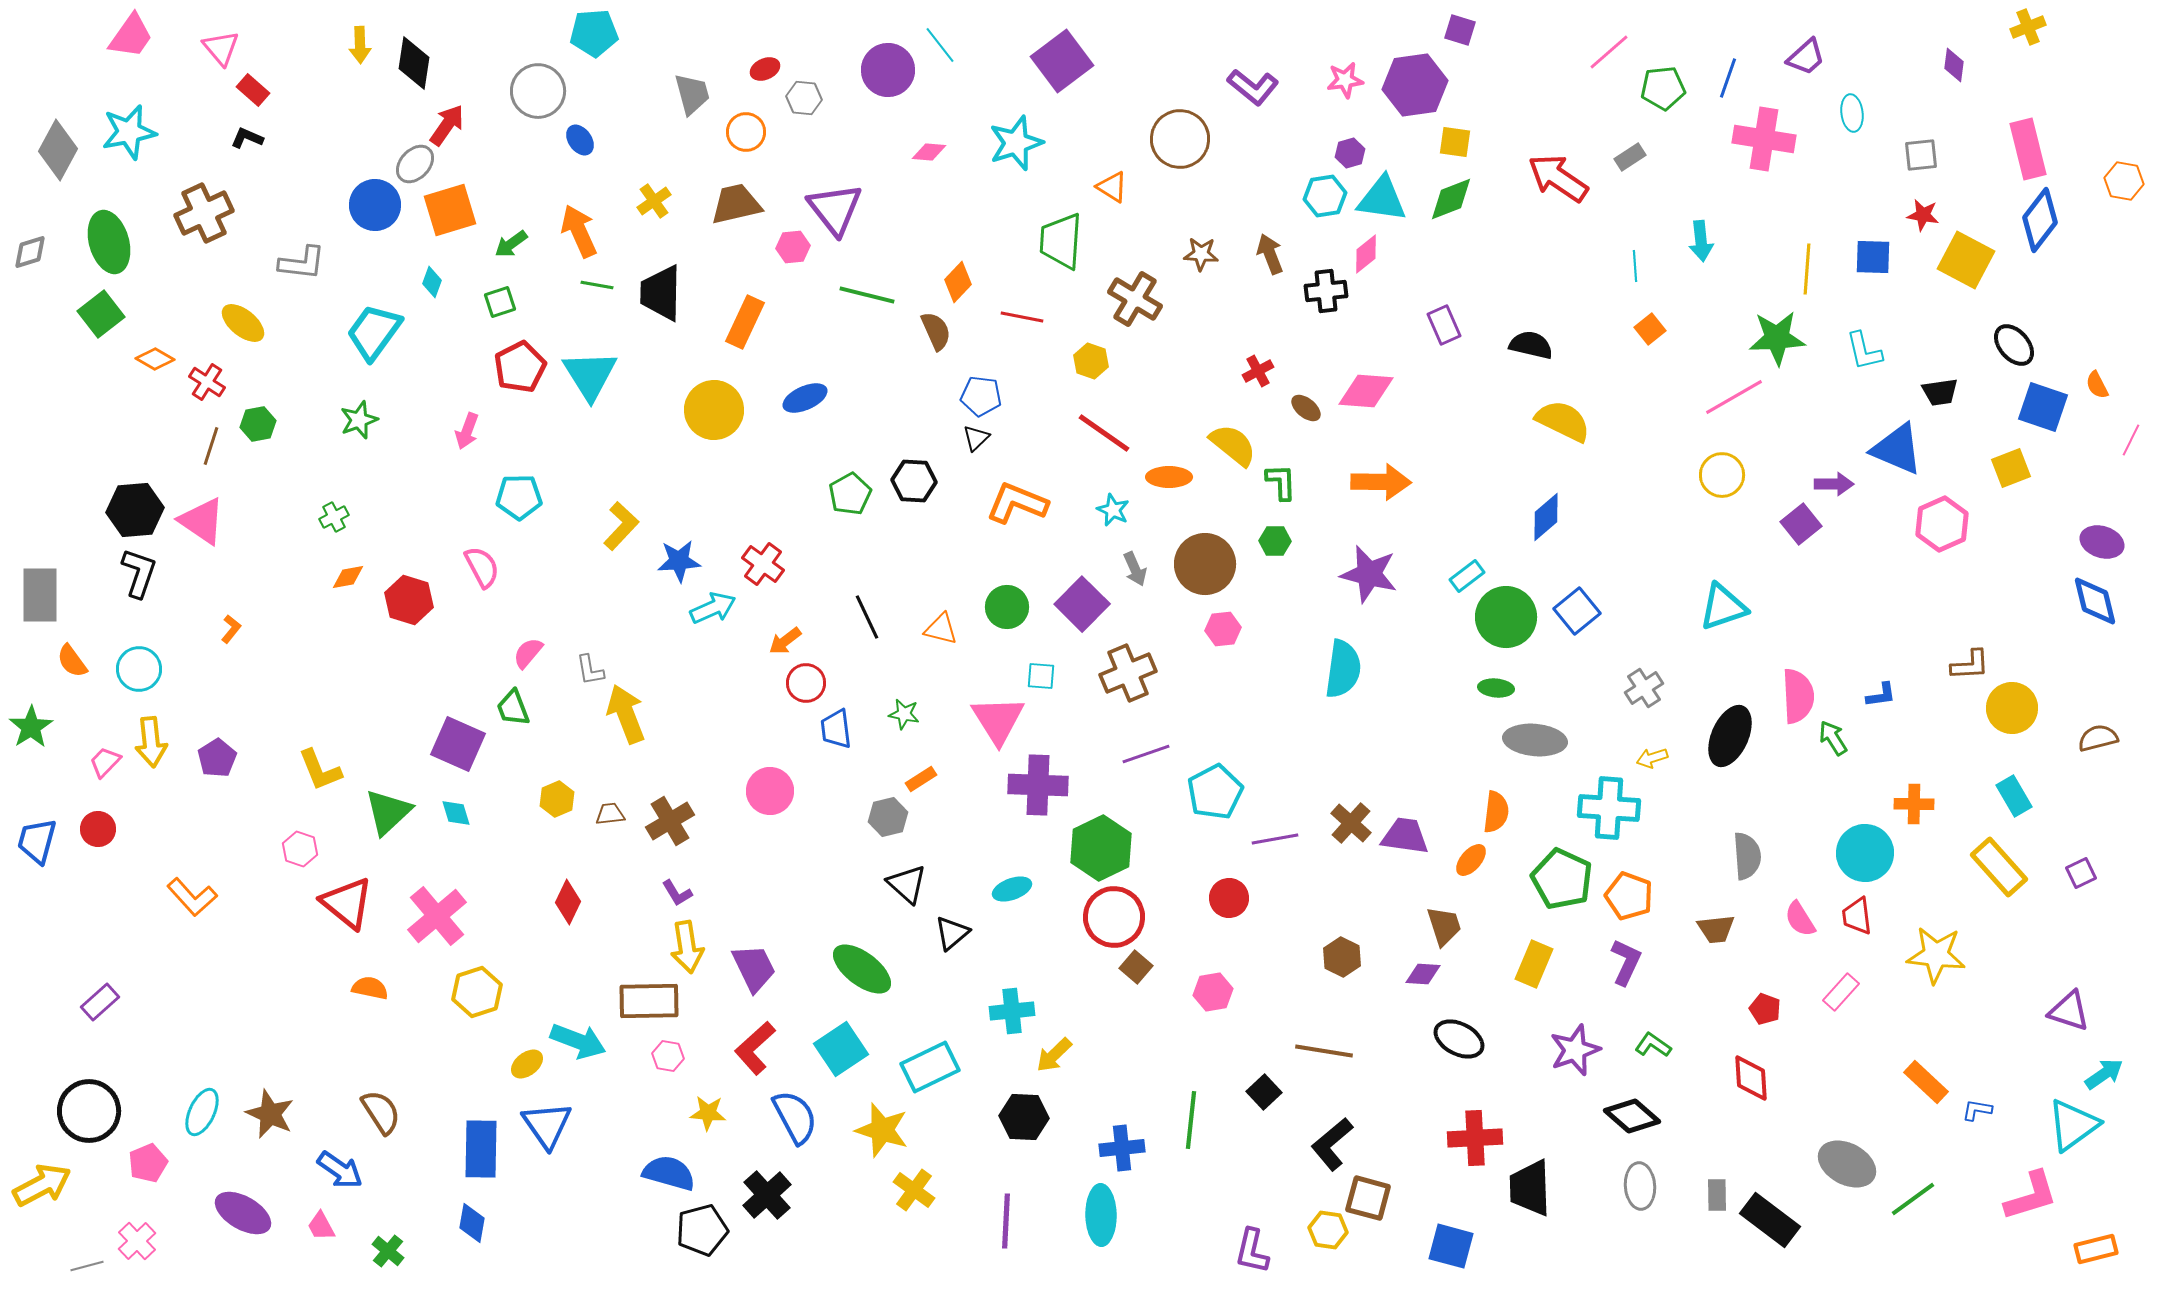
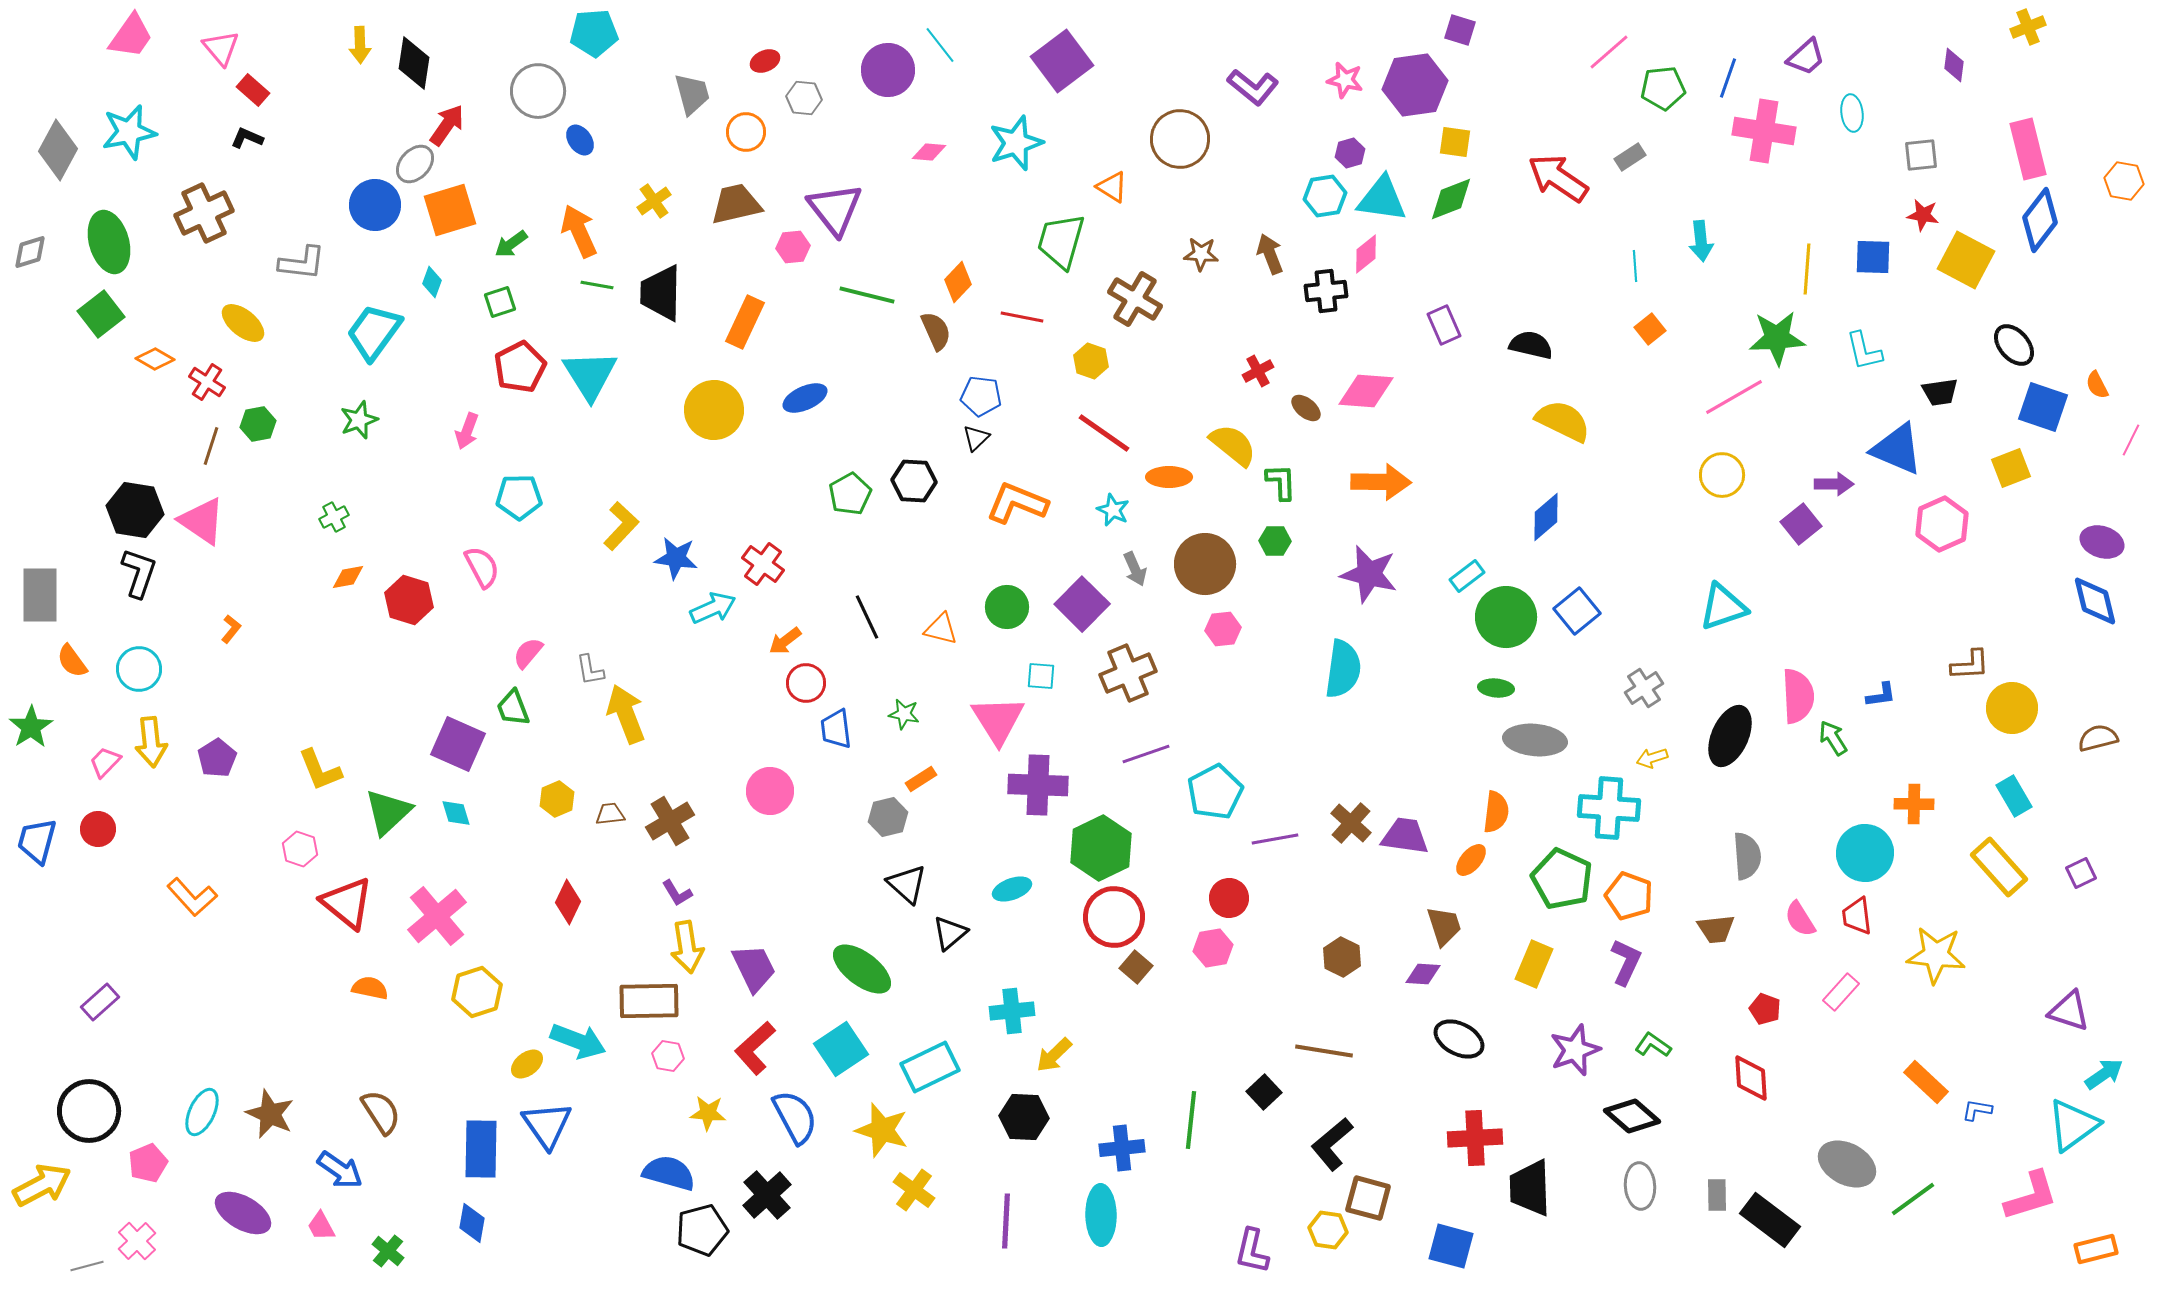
red ellipse at (765, 69): moved 8 px up
pink star at (1345, 80): rotated 21 degrees clockwise
pink cross at (1764, 139): moved 8 px up
green trapezoid at (1061, 241): rotated 12 degrees clockwise
black hexagon at (135, 510): rotated 14 degrees clockwise
blue star at (679, 561): moved 3 px left, 3 px up; rotated 12 degrees clockwise
black triangle at (952, 933): moved 2 px left
pink hexagon at (1213, 992): moved 44 px up
